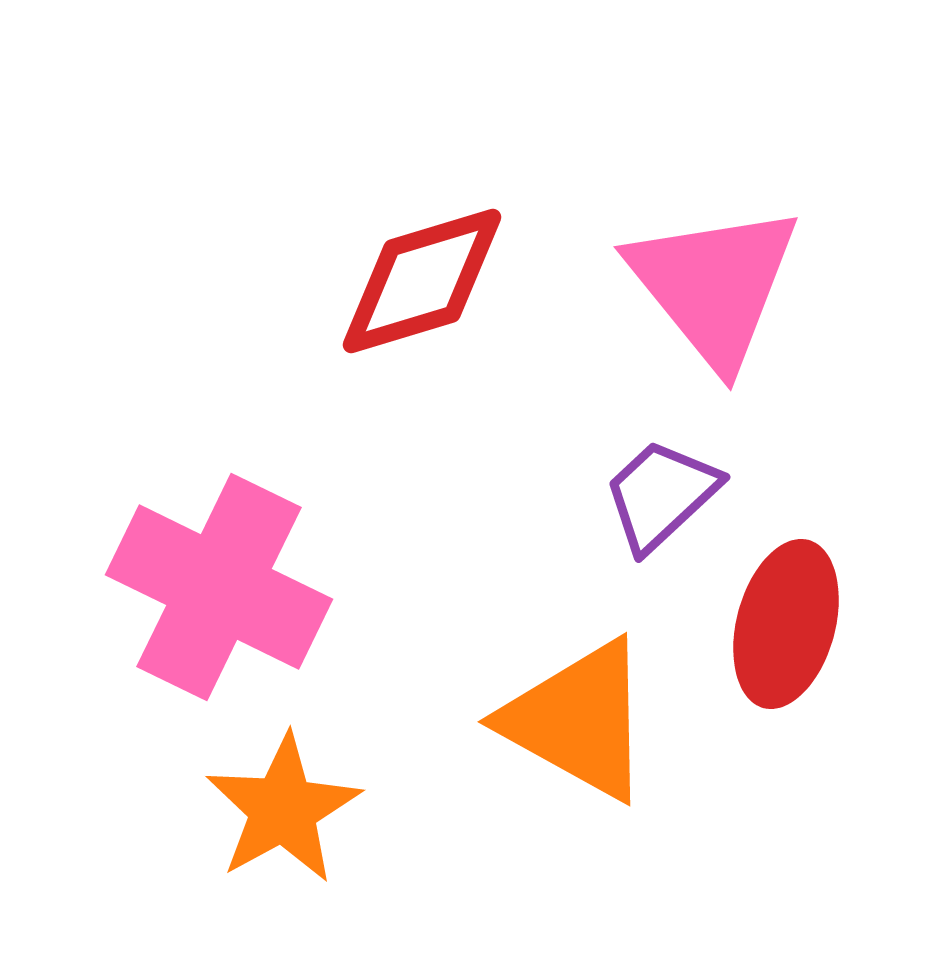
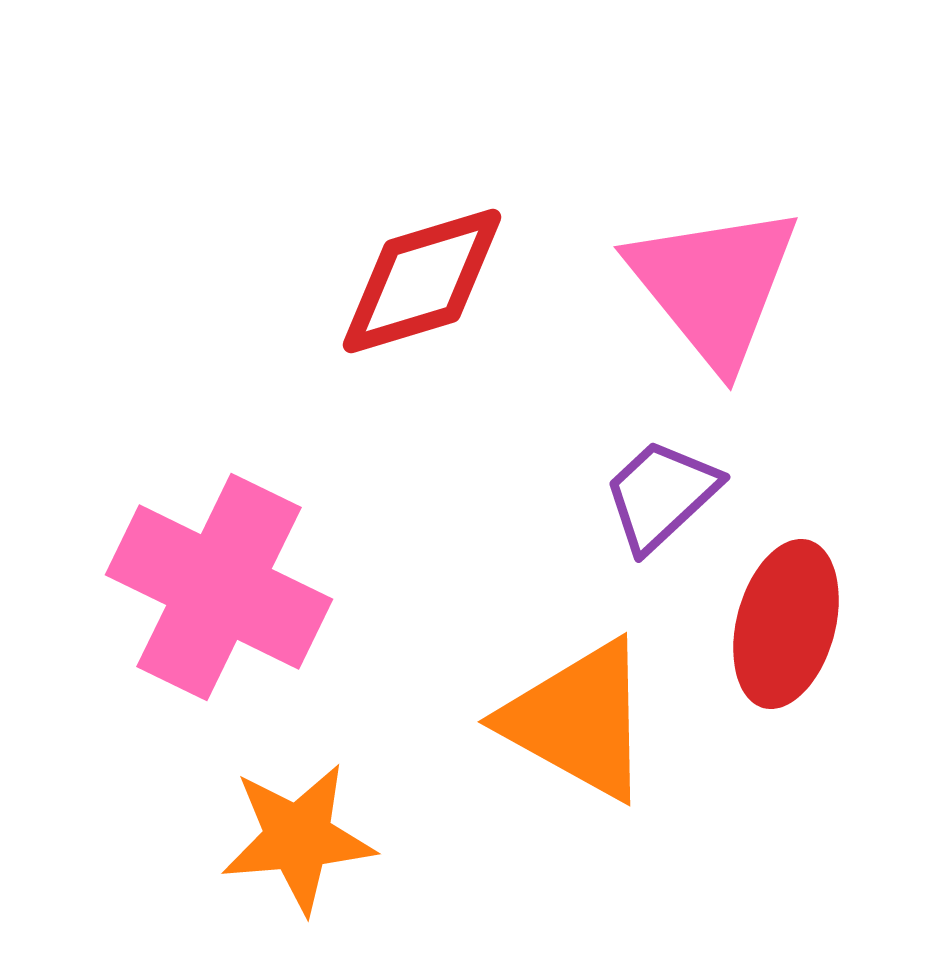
orange star: moved 15 px right, 29 px down; rotated 24 degrees clockwise
